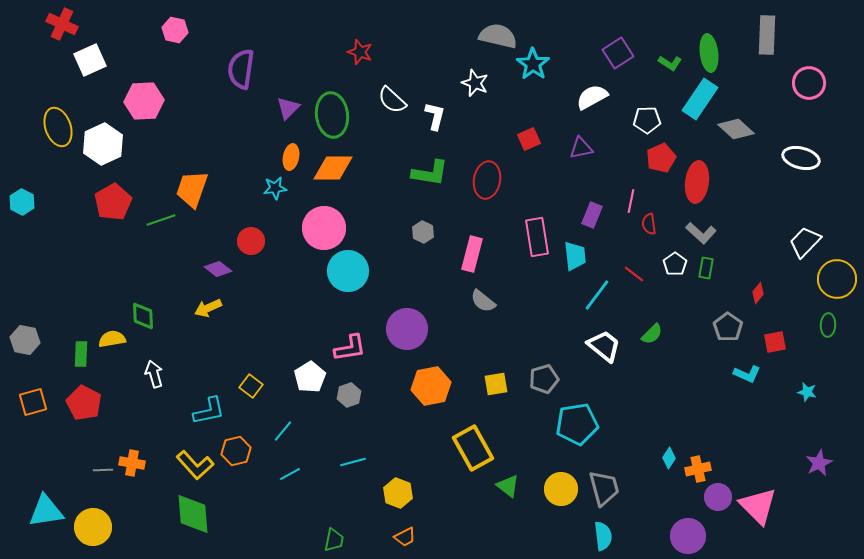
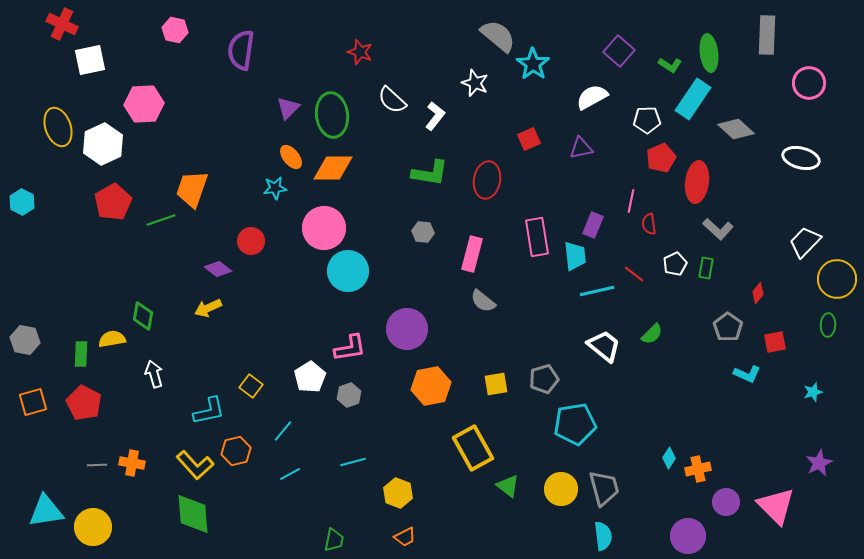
gray semicircle at (498, 36): rotated 27 degrees clockwise
purple square at (618, 53): moved 1 px right, 2 px up; rotated 16 degrees counterclockwise
white square at (90, 60): rotated 12 degrees clockwise
green L-shape at (670, 63): moved 2 px down
purple semicircle at (241, 69): moved 19 px up
cyan rectangle at (700, 99): moved 7 px left
pink hexagon at (144, 101): moved 3 px down
white L-shape at (435, 116): rotated 24 degrees clockwise
orange ellipse at (291, 157): rotated 50 degrees counterclockwise
purple rectangle at (592, 215): moved 1 px right, 10 px down
gray hexagon at (423, 232): rotated 20 degrees counterclockwise
gray L-shape at (701, 233): moved 17 px right, 4 px up
white pentagon at (675, 264): rotated 10 degrees clockwise
cyan line at (597, 295): moved 4 px up; rotated 40 degrees clockwise
green diamond at (143, 316): rotated 12 degrees clockwise
cyan star at (807, 392): moved 6 px right; rotated 30 degrees counterclockwise
cyan pentagon at (577, 424): moved 2 px left
gray line at (103, 470): moved 6 px left, 5 px up
purple circle at (718, 497): moved 8 px right, 5 px down
pink triangle at (758, 506): moved 18 px right
